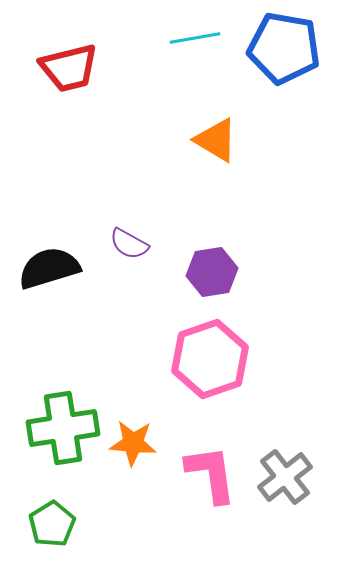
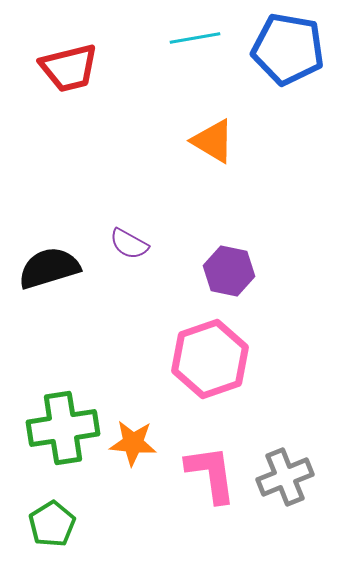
blue pentagon: moved 4 px right, 1 px down
orange triangle: moved 3 px left, 1 px down
purple hexagon: moved 17 px right, 1 px up; rotated 21 degrees clockwise
gray cross: rotated 16 degrees clockwise
